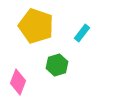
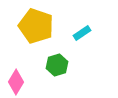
cyan rectangle: rotated 18 degrees clockwise
pink diamond: moved 2 px left; rotated 10 degrees clockwise
